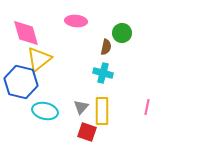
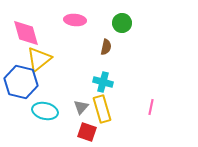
pink ellipse: moved 1 px left, 1 px up
green circle: moved 10 px up
cyan cross: moved 9 px down
pink line: moved 4 px right
yellow rectangle: moved 2 px up; rotated 16 degrees counterclockwise
